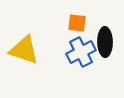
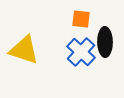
orange square: moved 4 px right, 4 px up
blue cross: rotated 20 degrees counterclockwise
